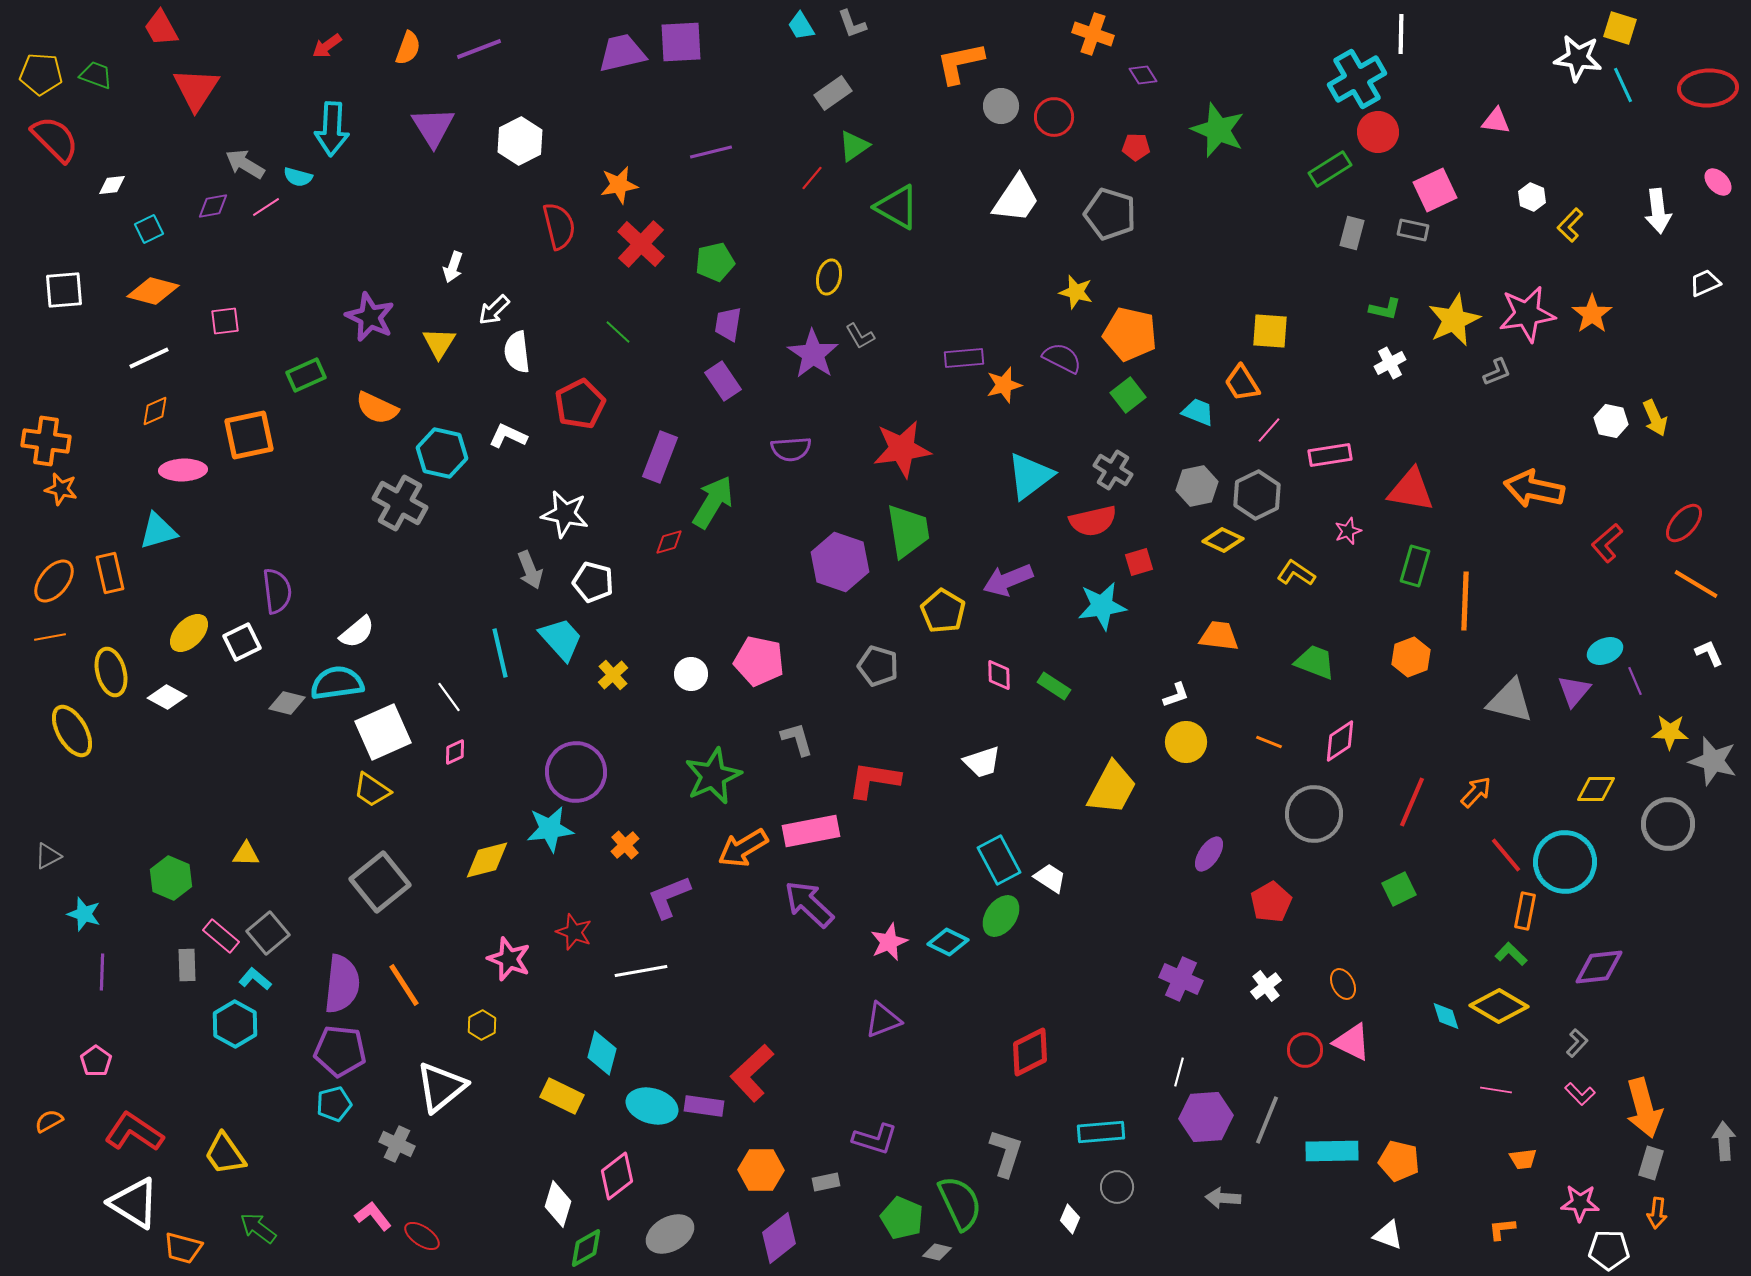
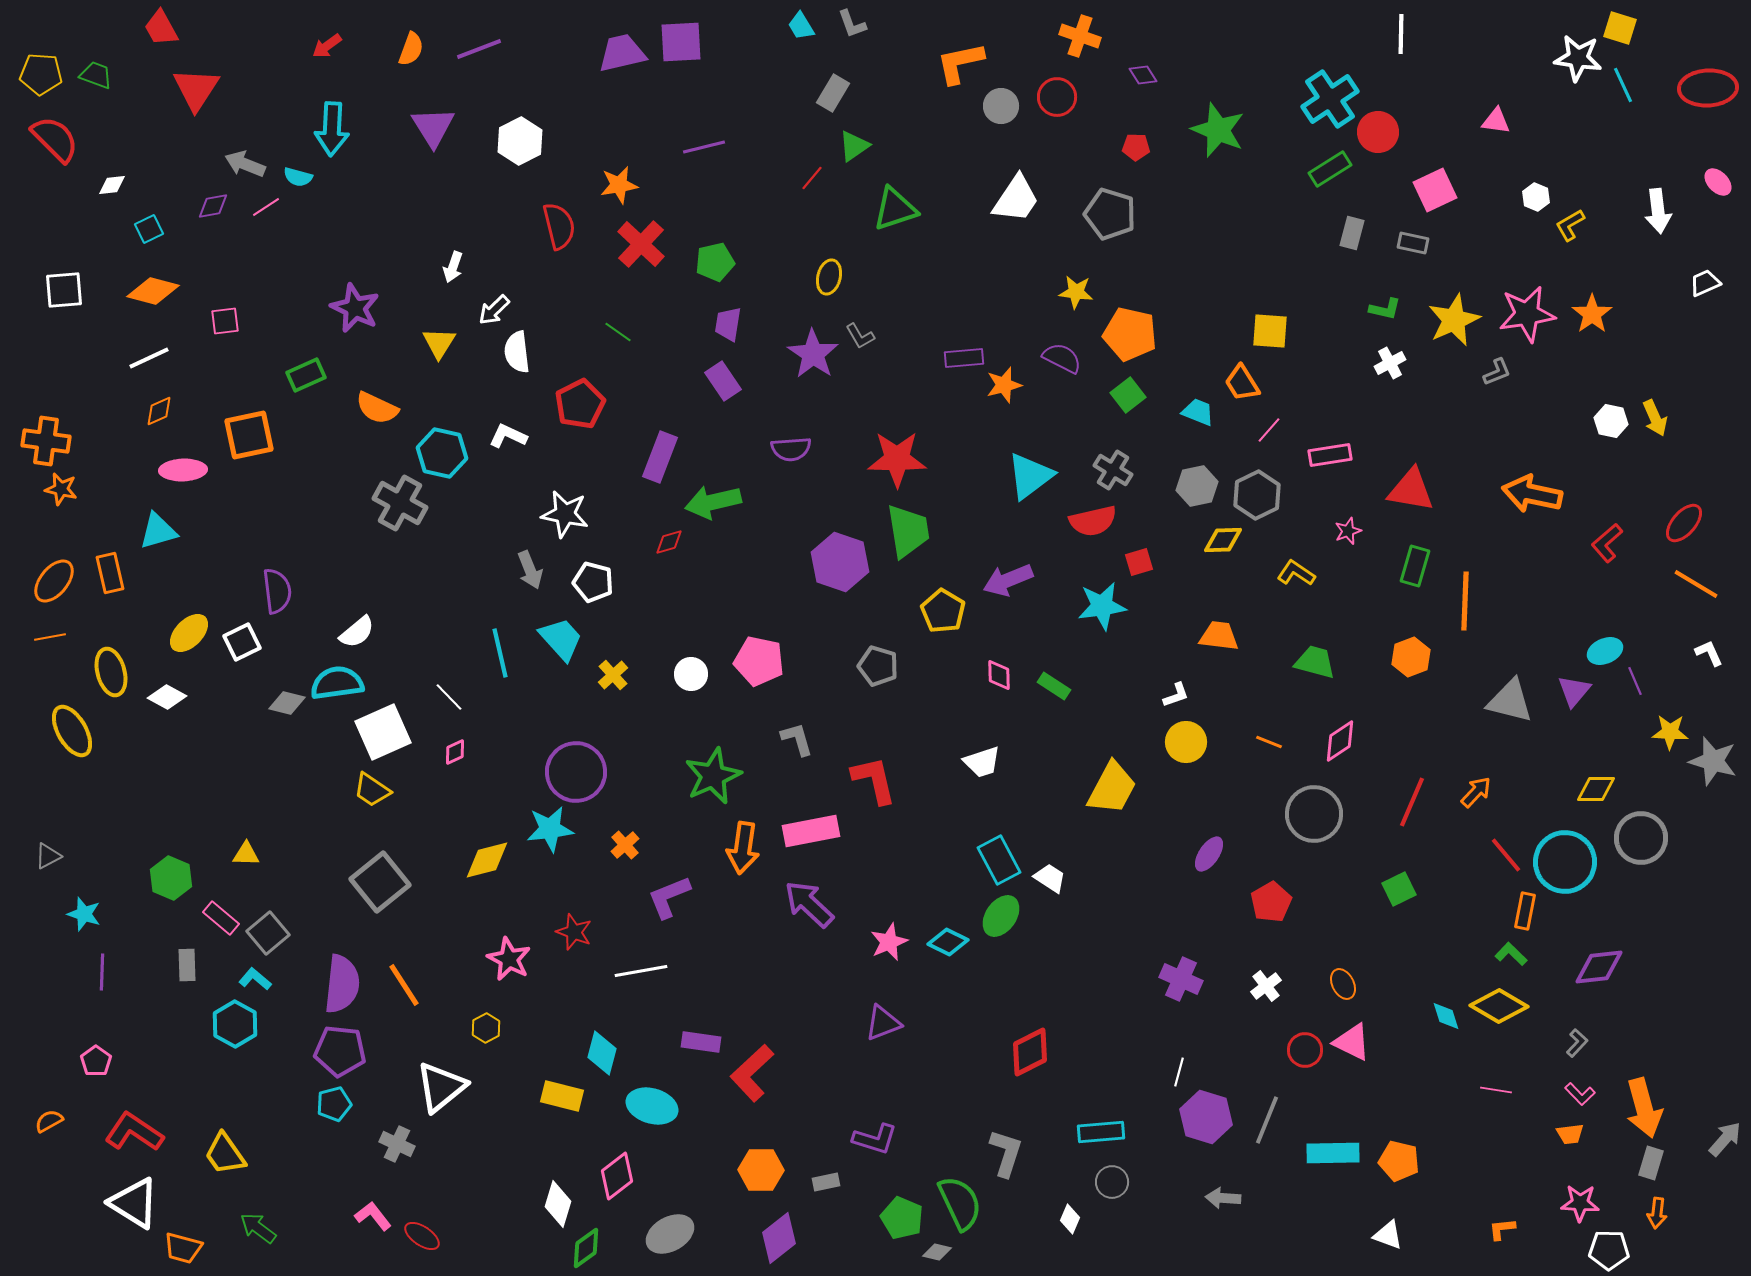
orange cross at (1093, 34): moved 13 px left, 2 px down
orange semicircle at (408, 48): moved 3 px right, 1 px down
cyan cross at (1357, 79): moved 27 px left, 20 px down; rotated 4 degrees counterclockwise
gray rectangle at (833, 93): rotated 24 degrees counterclockwise
red circle at (1054, 117): moved 3 px right, 20 px up
purple line at (711, 152): moved 7 px left, 5 px up
gray arrow at (245, 164): rotated 9 degrees counterclockwise
white hexagon at (1532, 197): moved 4 px right
green triangle at (897, 207): moved 2 px left, 2 px down; rotated 48 degrees counterclockwise
yellow L-shape at (1570, 225): rotated 16 degrees clockwise
gray rectangle at (1413, 230): moved 13 px down
yellow star at (1076, 292): rotated 8 degrees counterclockwise
purple star at (370, 317): moved 15 px left, 9 px up
green line at (618, 332): rotated 8 degrees counterclockwise
orange diamond at (155, 411): moved 4 px right
red star at (902, 449): moved 5 px left, 10 px down; rotated 8 degrees clockwise
orange arrow at (1534, 489): moved 2 px left, 5 px down
green arrow at (713, 502): rotated 134 degrees counterclockwise
yellow diamond at (1223, 540): rotated 27 degrees counterclockwise
green trapezoid at (1315, 662): rotated 6 degrees counterclockwise
white line at (449, 697): rotated 8 degrees counterclockwise
red L-shape at (874, 780): rotated 68 degrees clockwise
gray circle at (1668, 824): moved 27 px left, 14 px down
orange arrow at (743, 848): rotated 51 degrees counterclockwise
pink rectangle at (221, 936): moved 18 px up
pink star at (509, 959): rotated 6 degrees clockwise
purple triangle at (883, 1020): moved 3 px down
yellow hexagon at (482, 1025): moved 4 px right, 3 px down
yellow rectangle at (562, 1096): rotated 12 degrees counterclockwise
purple rectangle at (704, 1106): moved 3 px left, 64 px up
purple hexagon at (1206, 1117): rotated 21 degrees clockwise
gray arrow at (1724, 1141): moved 1 px right, 2 px up; rotated 45 degrees clockwise
cyan rectangle at (1332, 1151): moved 1 px right, 2 px down
orange trapezoid at (1523, 1159): moved 47 px right, 25 px up
gray circle at (1117, 1187): moved 5 px left, 5 px up
green diamond at (586, 1248): rotated 6 degrees counterclockwise
